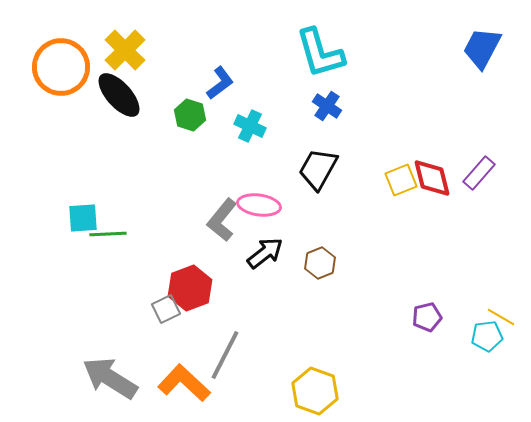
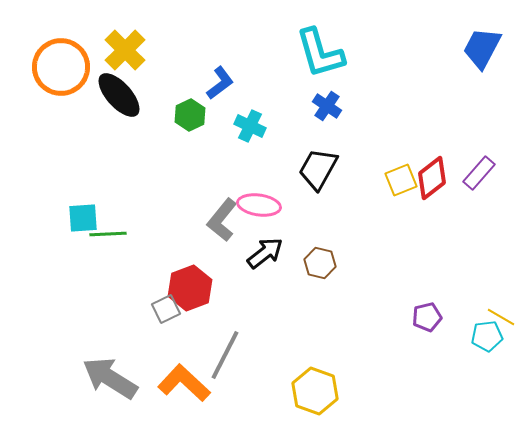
green hexagon: rotated 16 degrees clockwise
red diamond: rotated 66 degrees clockwise
brown hexagon: rotated 24 degrees counterclockwise
